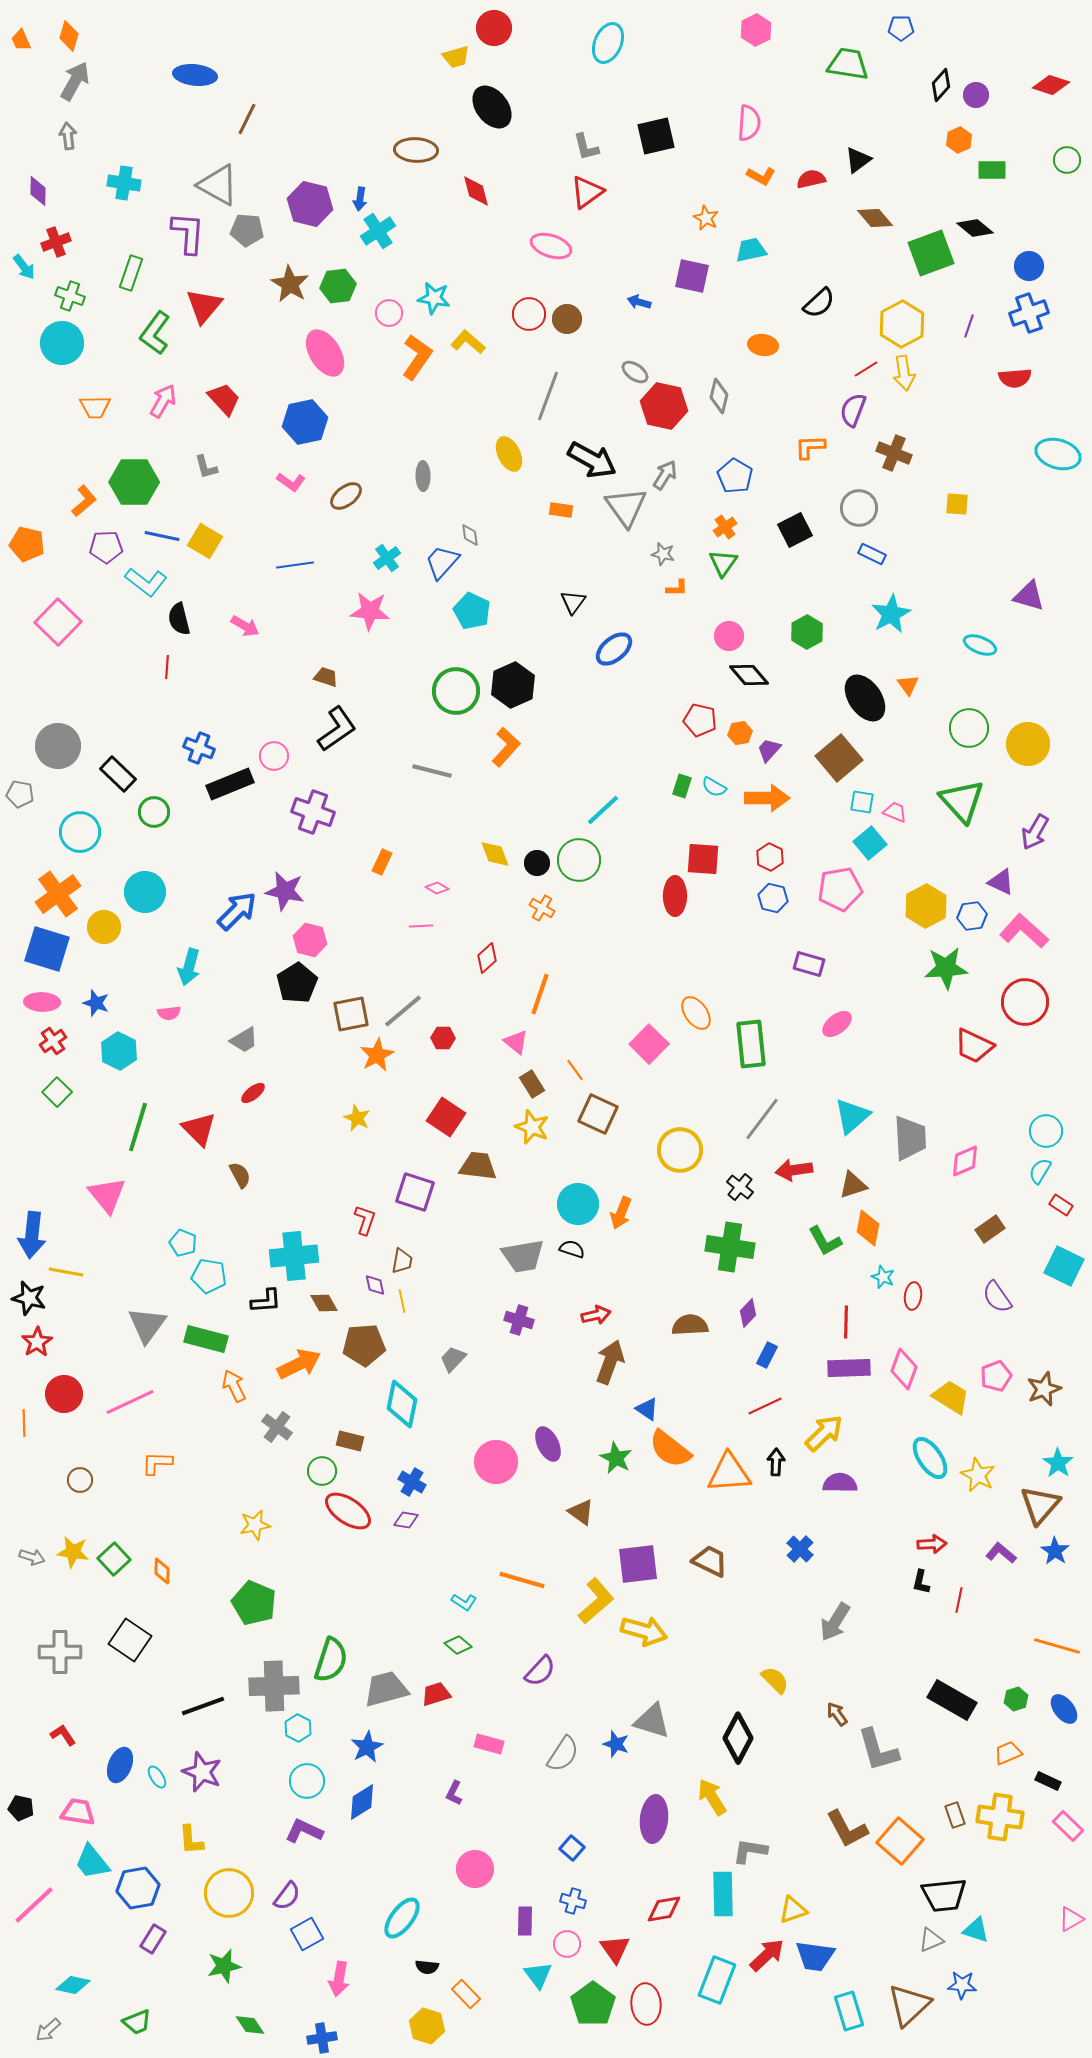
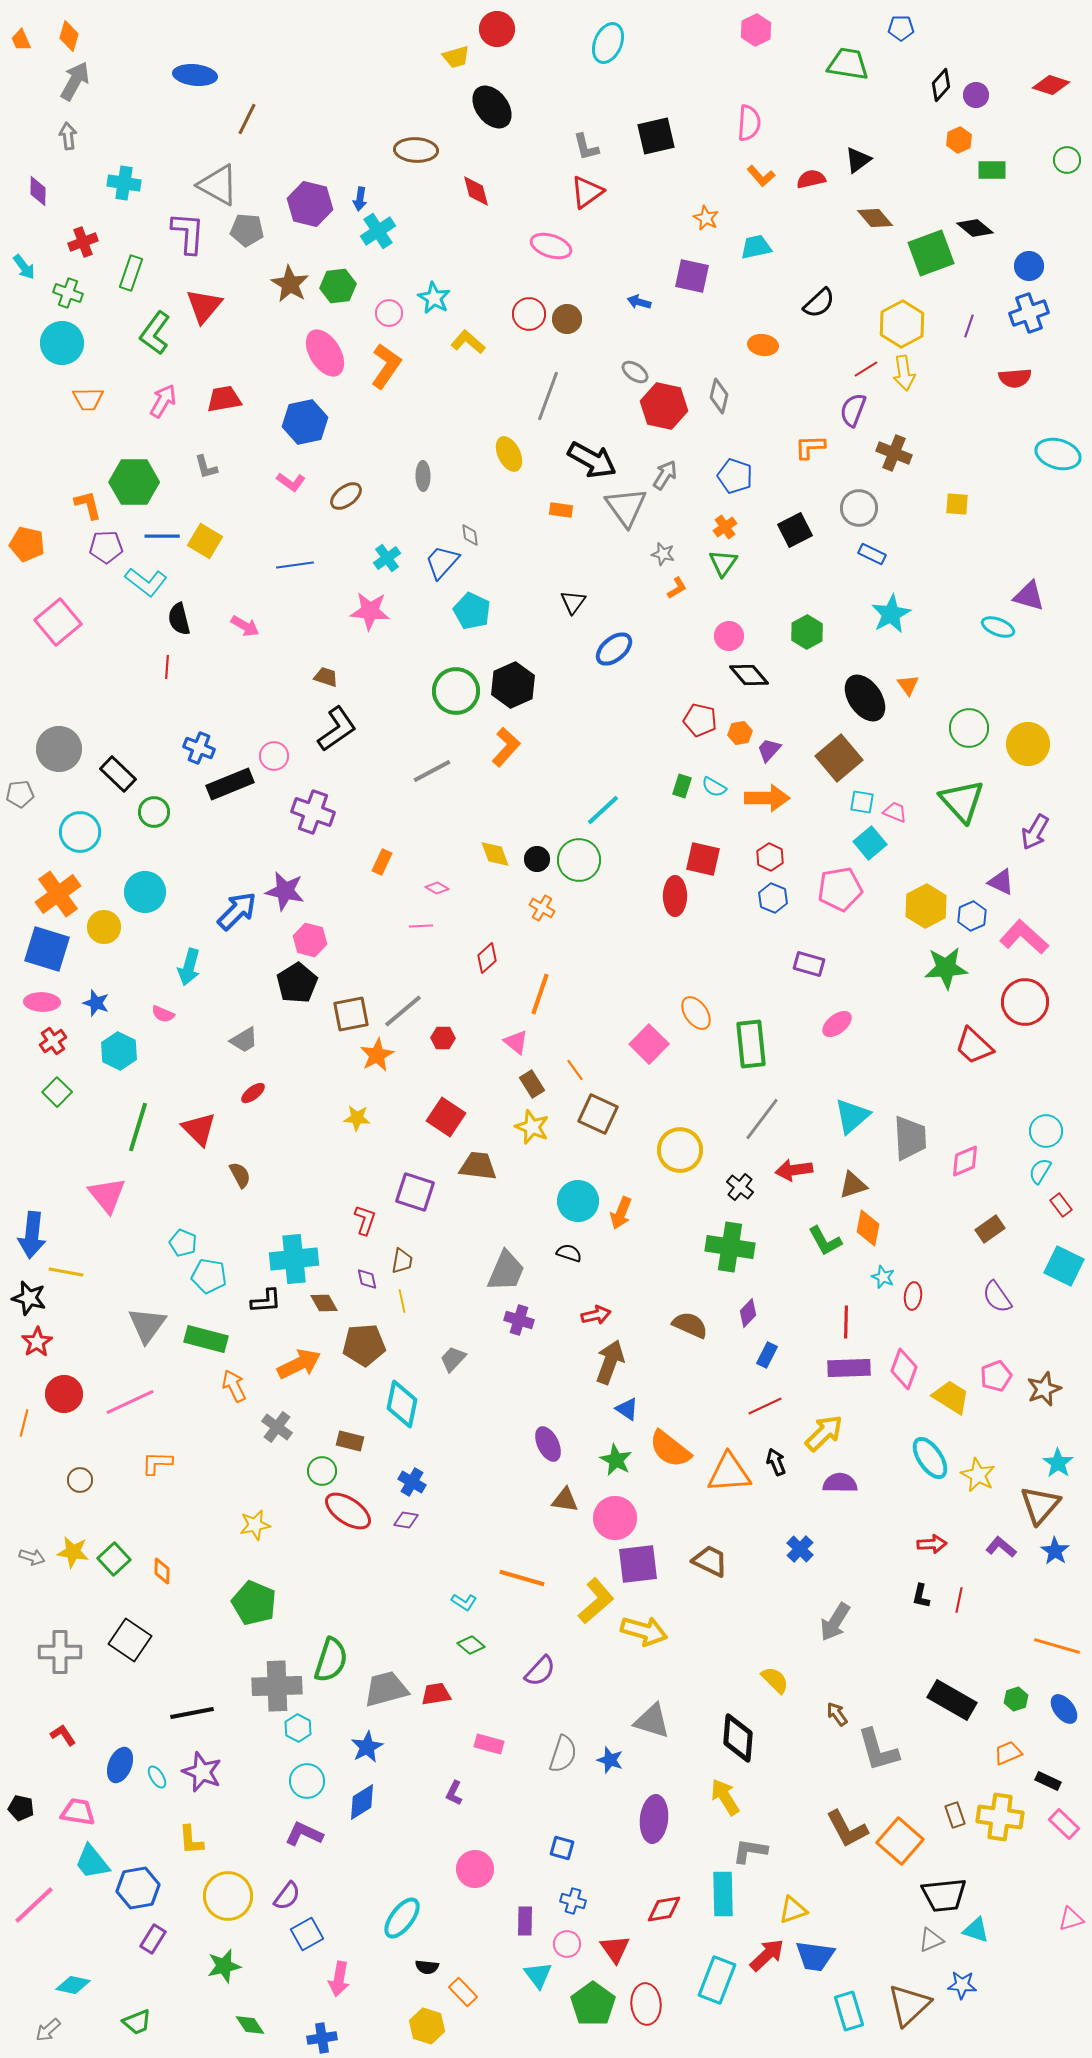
red circle at (494, 28): moved 3 px right, 1 px down
orange L-shape at (761, 176): rotated 20 degrees clockwise
red cross at (56, 242): moved 27 px right
cyan trapezoid at (751, 250): moved 5 px right, 3 px up
green cross at (70, 296): moved 2 px left, 3 px up
cyan star at (434, 298): rotated 20 degrees clockwise
orange L-shape at (417, 357): moved 31 px left, 9 px down
red trapezoid at (224, 399): rotated 57 degrees counterclockwise
orange trapezoid at (95, 407): moved 7 px left, 8 px up
blue pentagon at (735, 476): rotated 12 degrees counterclockwise
orange L-shape at (84, 501): moved 4 px right, 4 px down; rotated 64 degrees counterclockwise
blue line at (162, 536): rotated 12 degrees counterclockwise
orange L-shape at (677, 588): rotated 30 degrees counterclockwise
pink square at (58, 622): rotated 6 degrees clockwise
cyan ellipse at (980, 645): moved 18 px right, 18 px up
gray circle at (58, 746): moved 1 px right, 3 px down
gray line at (432, 771): rotated 42 degrees counterclockwise
gray pentagon at (20, 794): rotated 16 degrees counterclockwise
red square at (703, 859): rotated 9 degrees clockwise
black circle at (537, 863): moved 4 px up
blue hexagon at (773, 898): rotated 8 degrees clockwise
blue hexagon at (972, 916): rotated 16 degrees counterclockwise
pink L-shape at (1024, 931): moved 6 px down
pink semicircle at (169, 1013): moved 6 px left, 1 px down; rotated 30 degrees clockwise
red trapezoid at (974, 1046): rotated 18 degrees clockwise
yellow star at (357, 1118): rotated 20 degrees counterclockwise
cyan circle at (578, 1204): moved 3 px up
red rectangle at (1061, 1205): rotated 20 degrees clockwise
black semicircle at (572, 1249): moved 3 px left, 4 px down
cyan cross at (294, 1256): moved 3 px down
gray trapezoid at (523, 1256): moved 17 px left, 15 px down; rotated 57 degrees counterclockwise
purple diamond at (375, 1285): moved 8 px left, 6 px up
brown semicircle at (690, 1325): rotated 27 degrees clockwise
blue triangle at (647, 1409): moved 20 px left
orange line at (24, 1423): rotated 16 degrees clockwise
green star at (616, 1458): moved 2 px down
pink circle at (496, 1462): moved 119 px right, 56 px down
black arrow at (776, 1462): rotated 24 degrees counterclockwise
brown triangle at (581, 1512): moved 16 px left, 12 px up; rotated 28 degrees counterclockwise
purple L-shape at (1001, 1553): moved 6 px up
orange line at (522, 1580): moved 2 px up
black L-shape at (921, 1582): moved 14 px down
green diamond at (458, 1645): moved 13 px right
gray cross at (274, 1686): moved 3 px right
red trapezoid at (436, 1694): rotated 8 degrees clockwise
black line at (203, 1706): moved 11 px left, 7 px down; rotated 9 degrees clockwise
black diamond at (738, 1738): rotated 24 degrees counterclockwise
blue star at (616, 1744): moved 6 px left, 16 px down
gray semicircle at (563, 1754): rotated 15 degrees counterclockwise
yellow arrow at (712, 1797): moved 13 px right
pink rectangle at (1068, 1826): moved 4 px left, 2 px up
purple L-shape at (304, 1831): moved 3 px down
blue square at (572, 1848): moved 10 px left; rotated 25 degrees counterclockwise
yellow circle at (229, 1893): moved 1 px left, 3 px down
pink triangle at (1071, 1919): rotated 12 degrees clockwise
orange rectangle at (466, 1994): moved 3 px left, 2 px up
